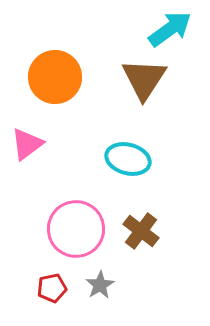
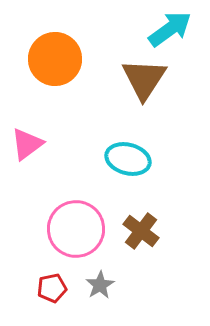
orange circle: moved 18 px up
